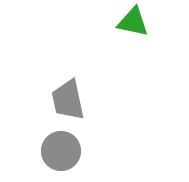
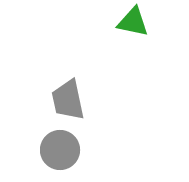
gray circle: moved 1 px left, 1 px up
